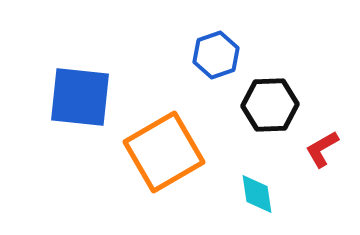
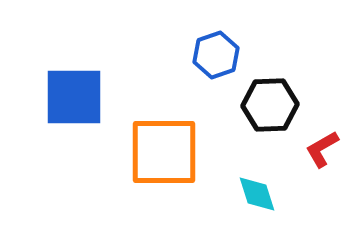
blue square: moved 6 px left; rotated 6 degrees counterclockwise
orange square: rotated 30 degrees clockwise
cyan diamond: rotated 9 degrees counterclockwise
